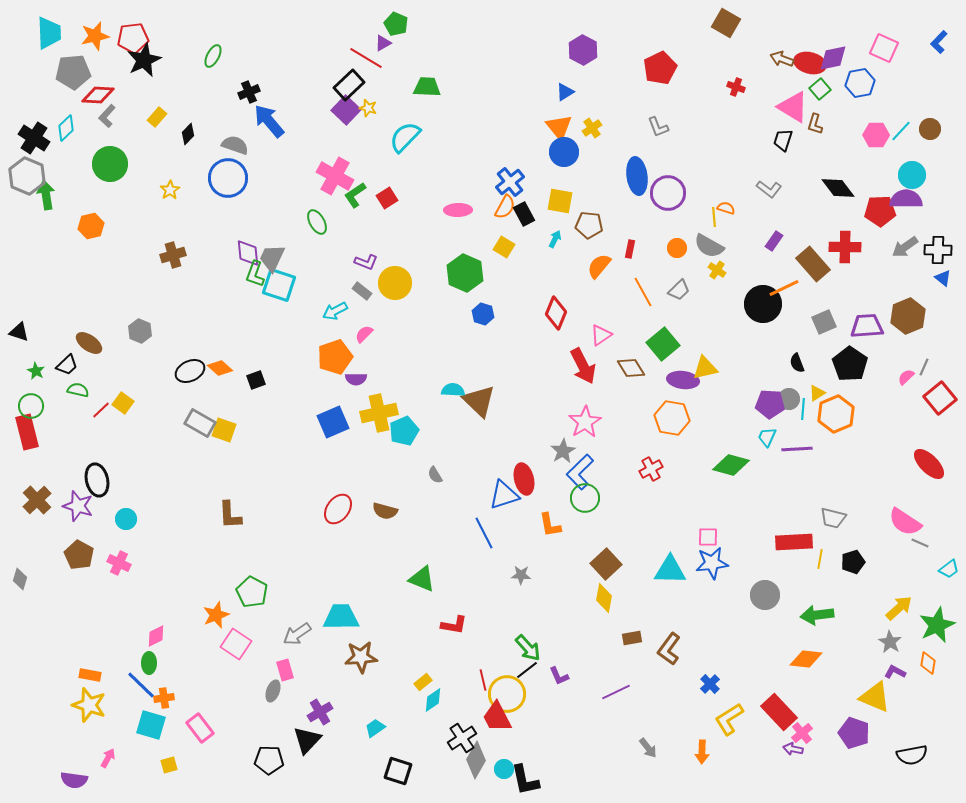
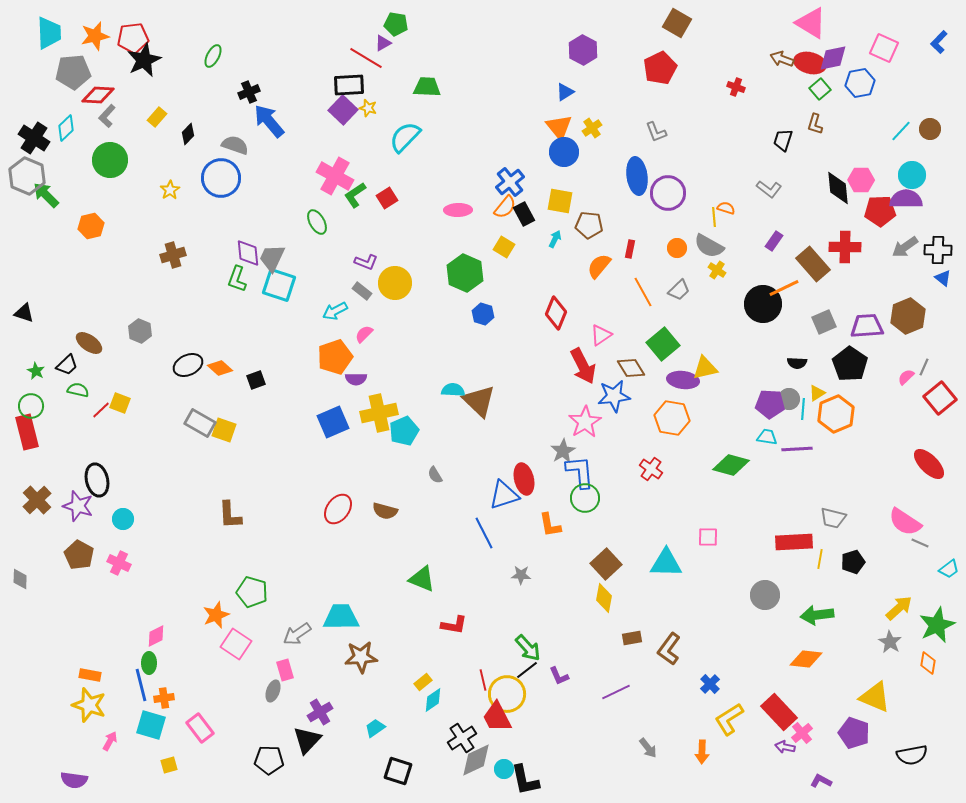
brown square at (726, 23): moved 49 px left
green pentagon at (396, 24): rotated 15 degrees counterclockwise
black rectangle at (349, 85): rotated 40 degrees clockwise
pink triangle at (793, 107): moved 18 px right, 84 px up
purple square at (346, 110): moved 3 px left
gray L-shape at (658, 127): moved 2 px left, 5 px down
pink hexagon at (876, 135): moved 15 px left, 45 px down
green circle at (110, 164): moved 4 px up
blue circle at (228, 178): moved 7 px left
black diamond at (838, 188): rotated 32 degrees clockwise
green arrow at (46, 195): rotated 36 degrees counterclockwise
orange semicircle at (505, 207): rotated 10 degrees clockwise
green L-shape at (255, 274): moved 18 px left, 5 px down
black triangle at (19, 332): moved 5 px right, 19 px up
black semicircle at (797, 363): rotated 66 degrees counterclockwise
black ellipse at (190, 371): moved 2 px left, 6 px up
yellow square at (123, 403): moved 3 px left; rotated 15 degrees counterclockwise
cyan trapezoid at (767, 437): rotated 75 degrees clockwise
red cross at (651, 469): rotated 25 degrees counterclockwise
blue L-shape at (580, 472): rotated 129 degrees clockwise
cyan circle at (126, 519): moved 3 px left
blue star at (712, 563): moved 98 px left, 167 px up
cyan triangle at (670, 570): moved 4 px left, 7 px up
gray diamond at (20, 579): rotated 15 degrees counterclockwise
green pentagon at (252, 592): rotated 12 degrees counterclockwise
purple L-shape at (895, 672): moved 74 px left, 109 px down
blue line at (141, 685): rotated 32 degrees clockwise
purple arrow at (793, 749): moved 8 px left, 2 px up
pink arrow at (108, 758): moved 2 px right, 17 px up
gray diamond at (476, 760): rotated 36 degrees clockwise
